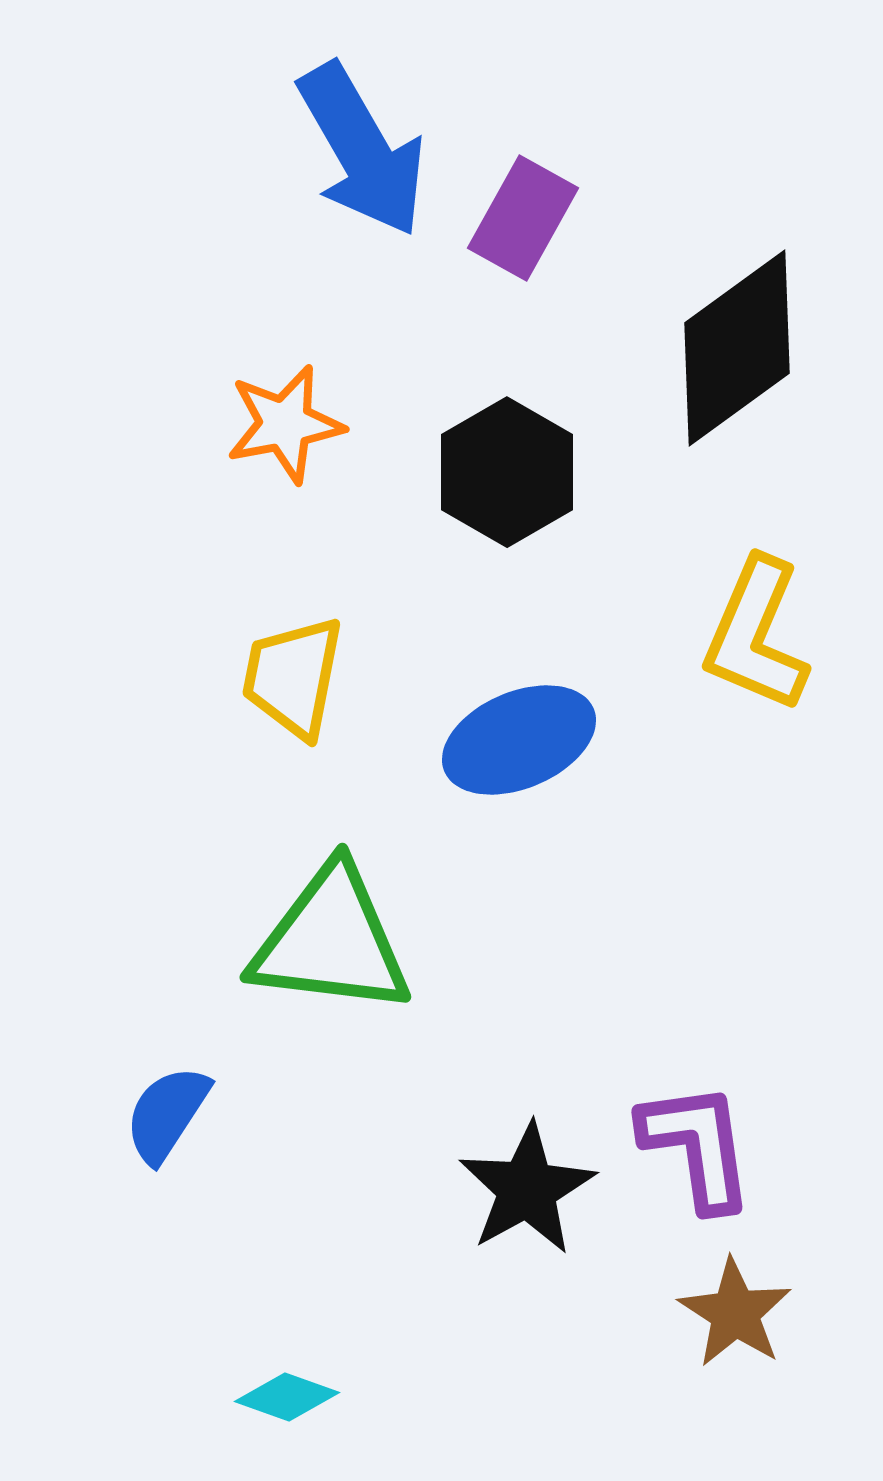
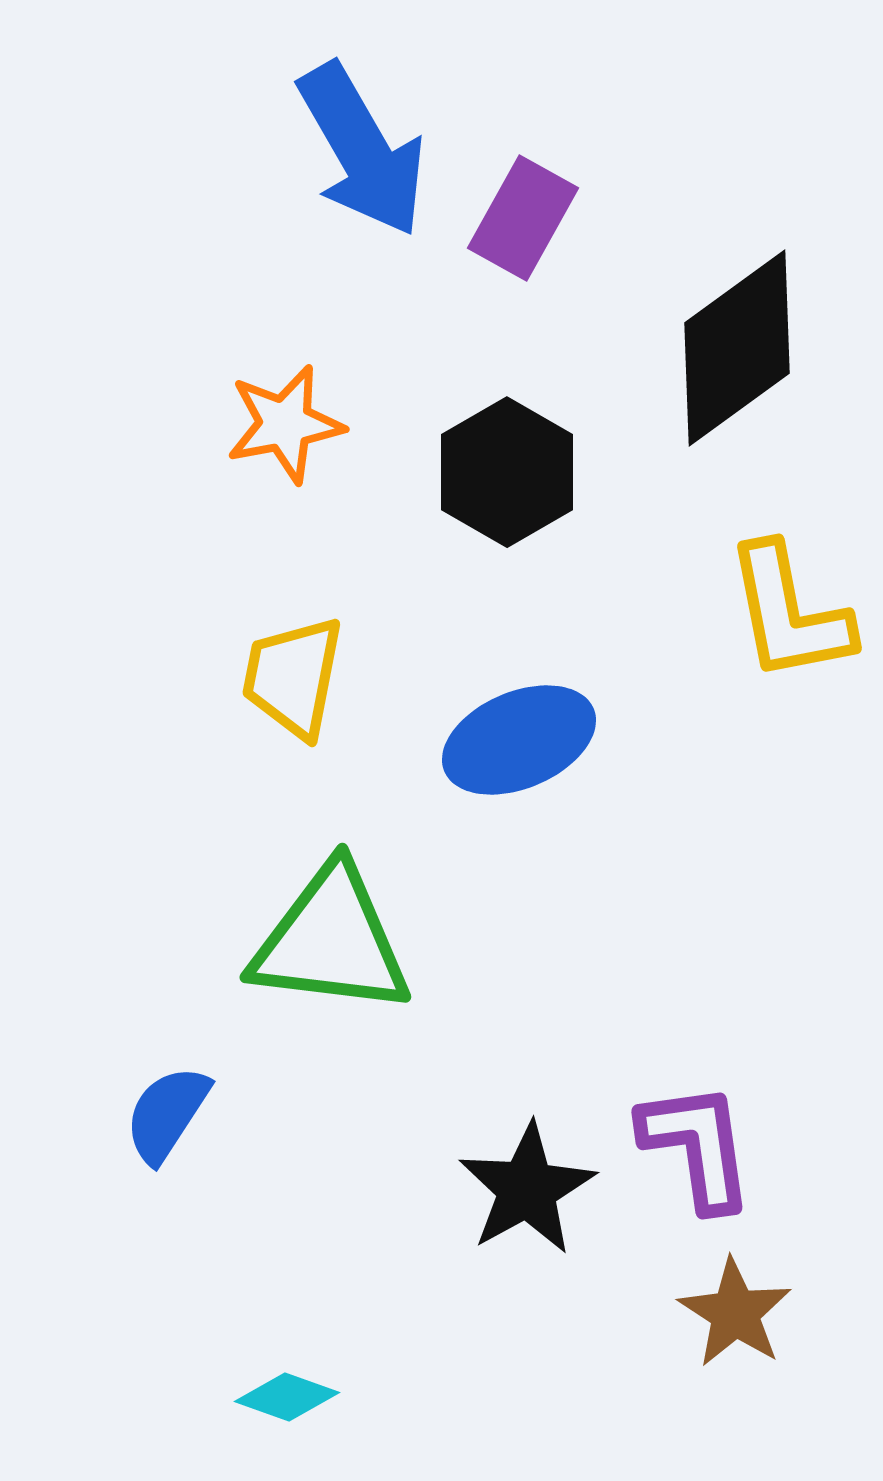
yellow L-shape: moved 33 px right, 22 px up; rotated 34 degrees counterclockwise
